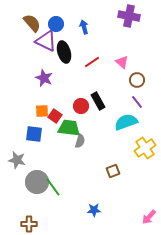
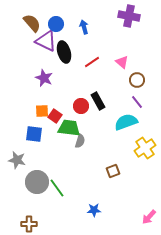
green line: moved 4 px right, 1 px down
